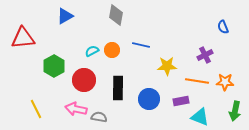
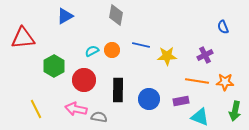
yellow star: moved 10 px up
black rectangle: moved 2 px down
